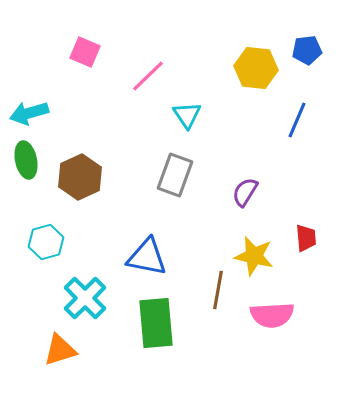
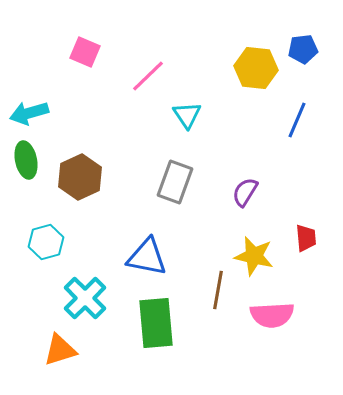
blue pentagon: moved 4 px left, 1 px up
gray rectangle: moved 7 px down
